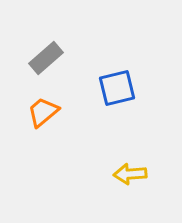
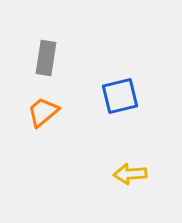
gray rectangle: rotated 40 degrees counterclockwise
blue square: moved 3 px right, 8 px down
